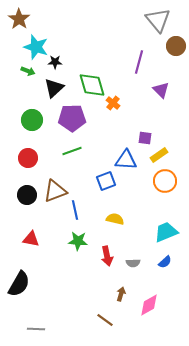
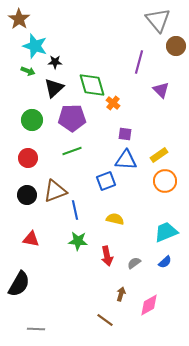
cyan star: moved 1 px left, 1 px up
purple square: moved 20 px left, 4 px up
gray semicircle: moved 1 px right; rotated 144 degrees clockwise
